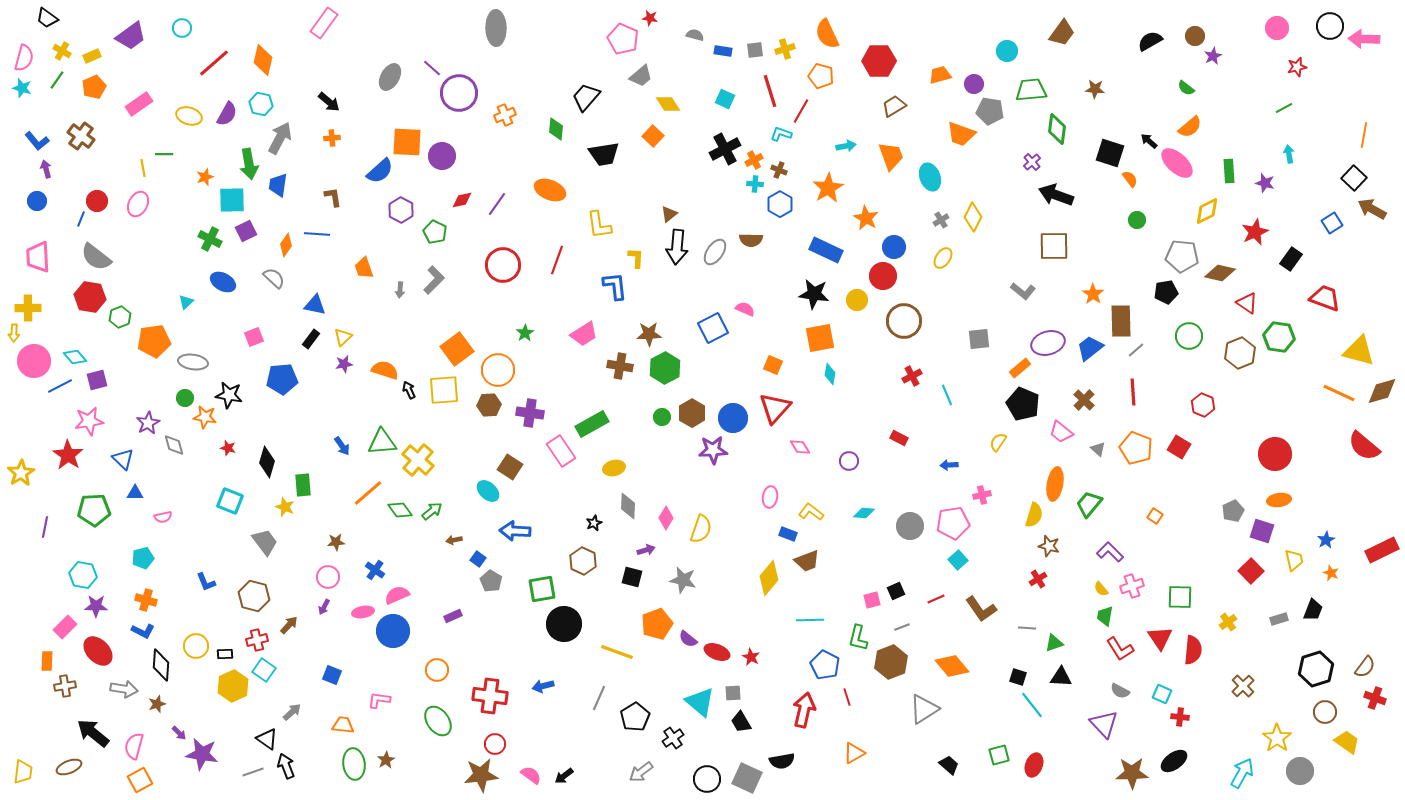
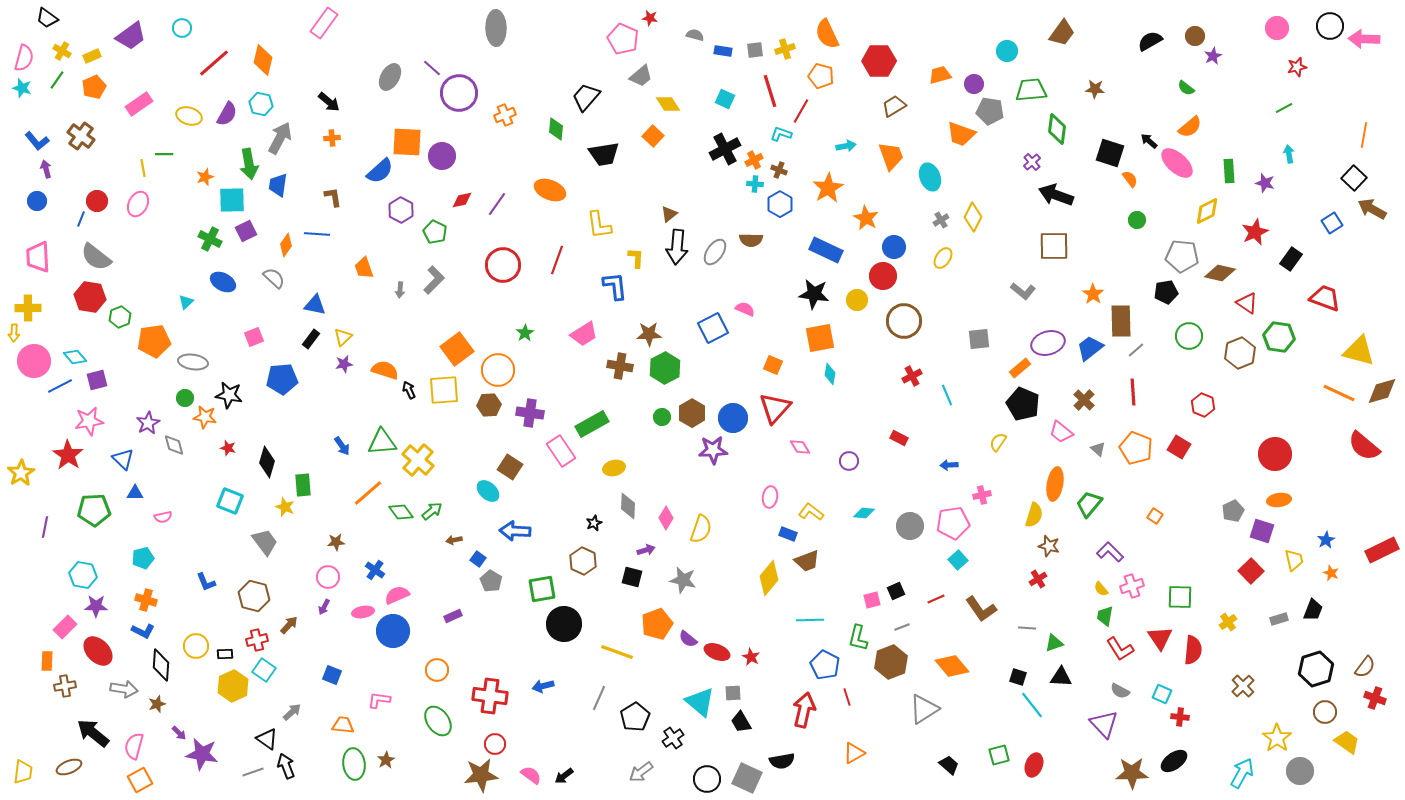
green diamond at (400, 510): moved 1 px right, 2 px down
